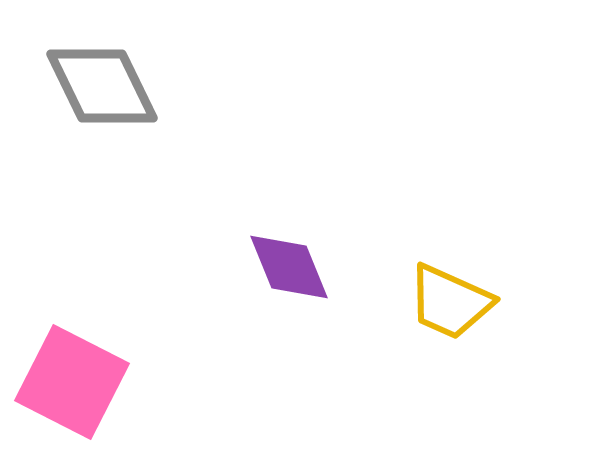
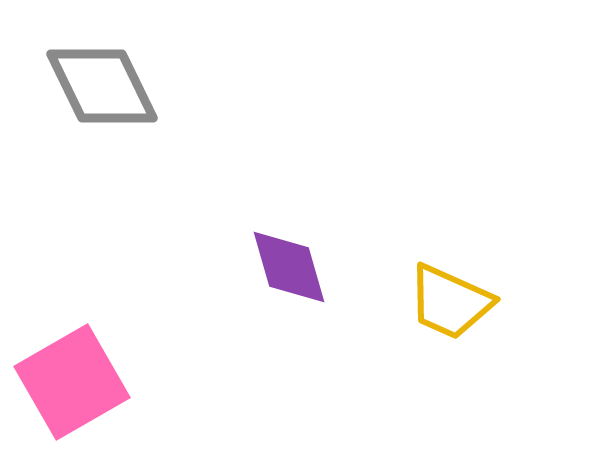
purple diamond: rotated 6 degrees clockwise
pink square: rotated 33 degrees clockwise
